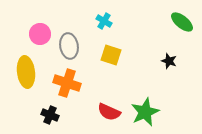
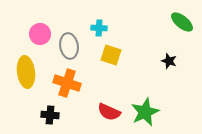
cyan cross: moved 5 px left, 7 px down; rotated 28 degrees counterclockwise
black cross: rotated 18 degrees counterclockwise
